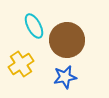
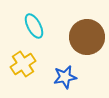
brown circle: moved 20 px right, 3 px up
yellow cross: moved 2 px right
